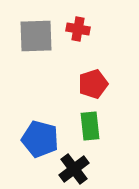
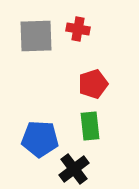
blue pentagon: rotated 12 degrees counterclockwise
